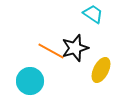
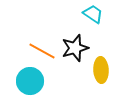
orange line: moved 9 px left
yellow ellipse: rotated 30 degrees counterclockwise
